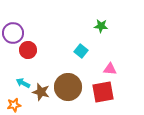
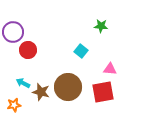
purple circle: moved 1 px up
